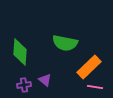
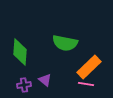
pink line: moved 9 px left, 3 px up
